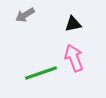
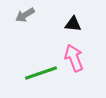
black triangle: rotated 18 degrees clockwise
